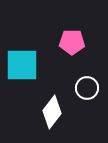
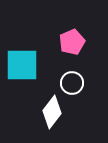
pink pentagon: rotated 25 degrees counterclockwise
white circle: moved 15 px left, 5 px up
